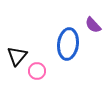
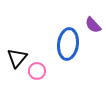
black triangle: moved 2 px down
